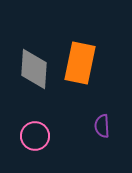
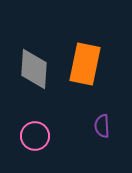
orange rectangle: moved 5 px right, 1 px down
